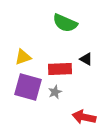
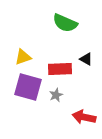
gray star: moved 1 px right, 3 px down
